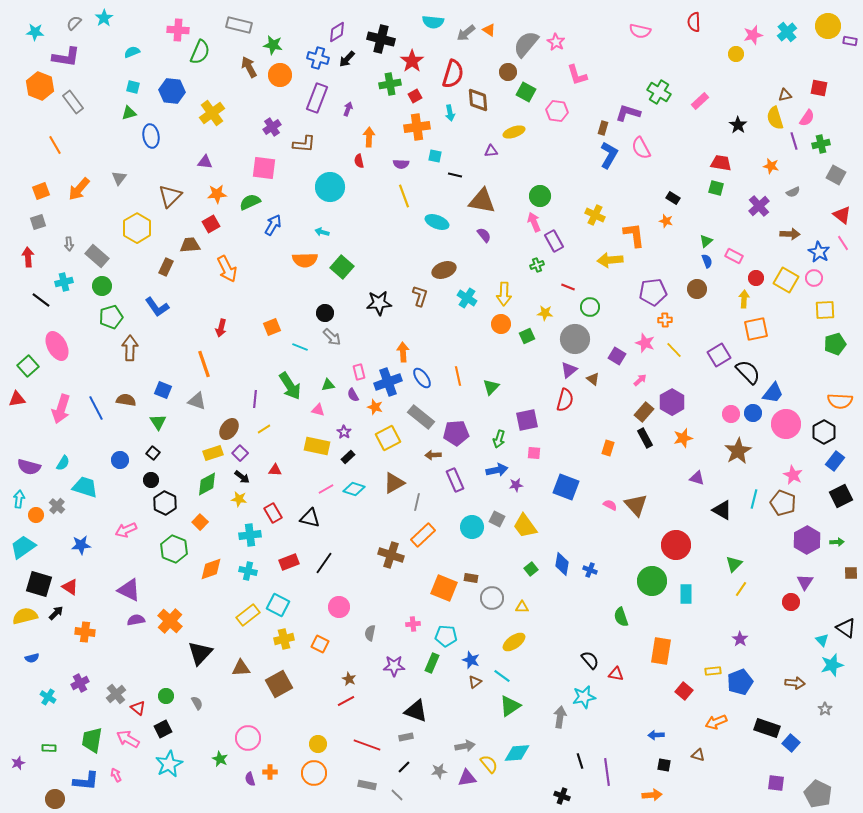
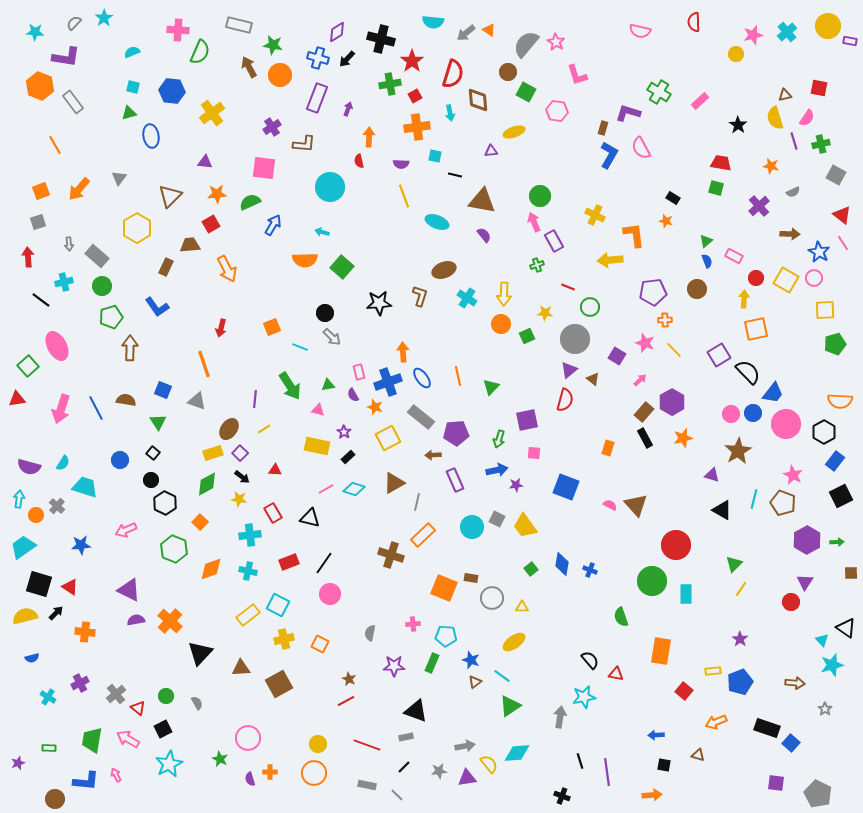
purple triangle at (697, 478): moved 15 px right, 3 px up
pink circle at (339, 607): moved 9 px left, 13 px up
